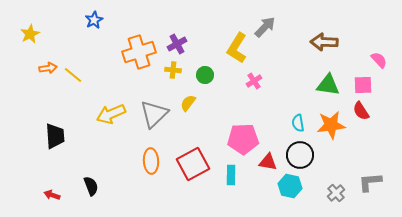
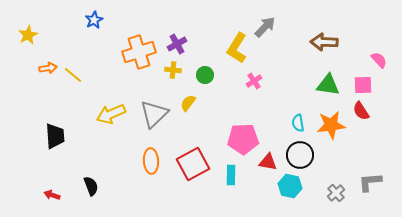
yellow star: moved 2 px left, 1 px down
